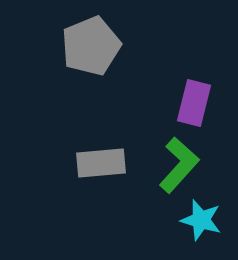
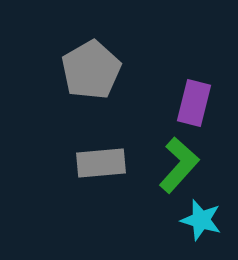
gray pentagon: moved 24 px down; rotated 8 degrees counterclockwise
